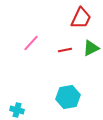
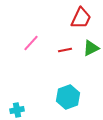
cyan hexagon: rotated 10 degrees counterclockwise
cyan cross: rotated 24 degrees counterclockwise
